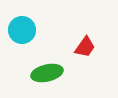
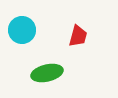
red trapezoid: moved 7 px left, 11 px up; rotated 20 degrees counterclockwise
